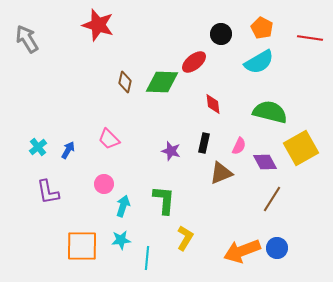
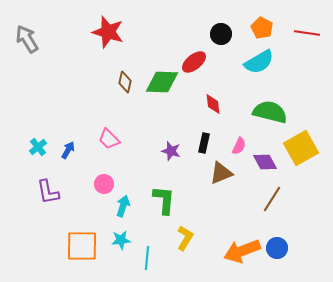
red star: moved 10 px right, 7 px down
red line: moved 3 px left, 5 px up
